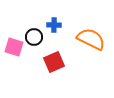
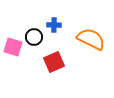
pink square: moved 1 px left
